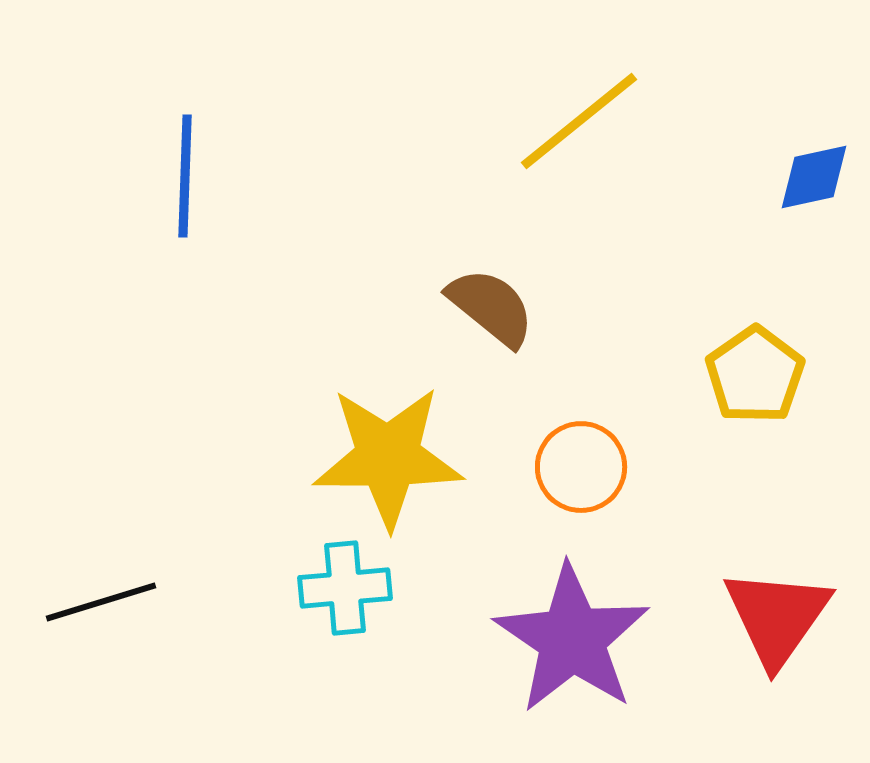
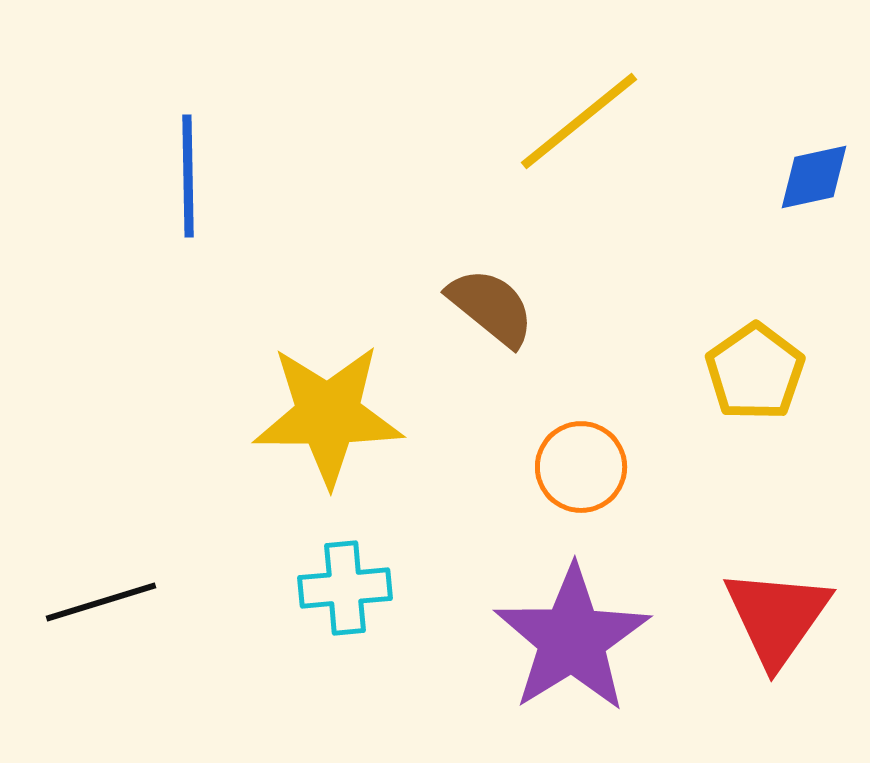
blue line: moved 3 px right; rotated 3 degrees counterclockwise
yellow pentagon: moved 3 px up
yellow star: moved 60 px left, 42 px up
purple star: rotated 6 degrees clockwise
